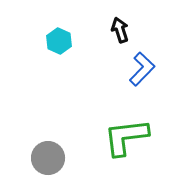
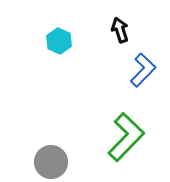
blue L-shape: moved 1 px right, 1 px down
green L-shape: rotated 141 degrees clockwise
gray circle: moved 3 px right, 4 px down
